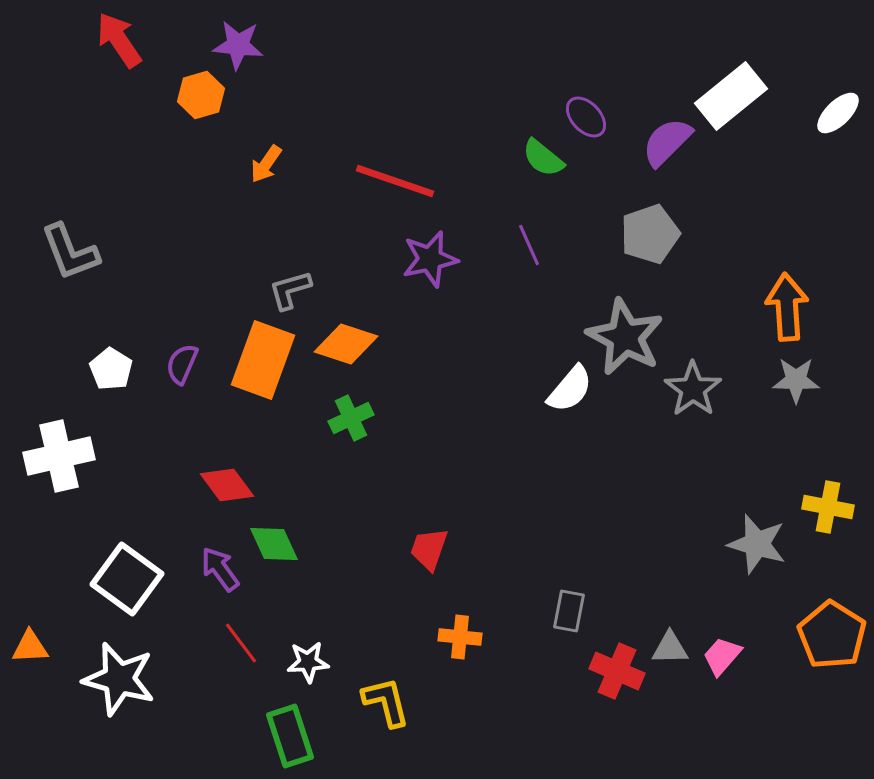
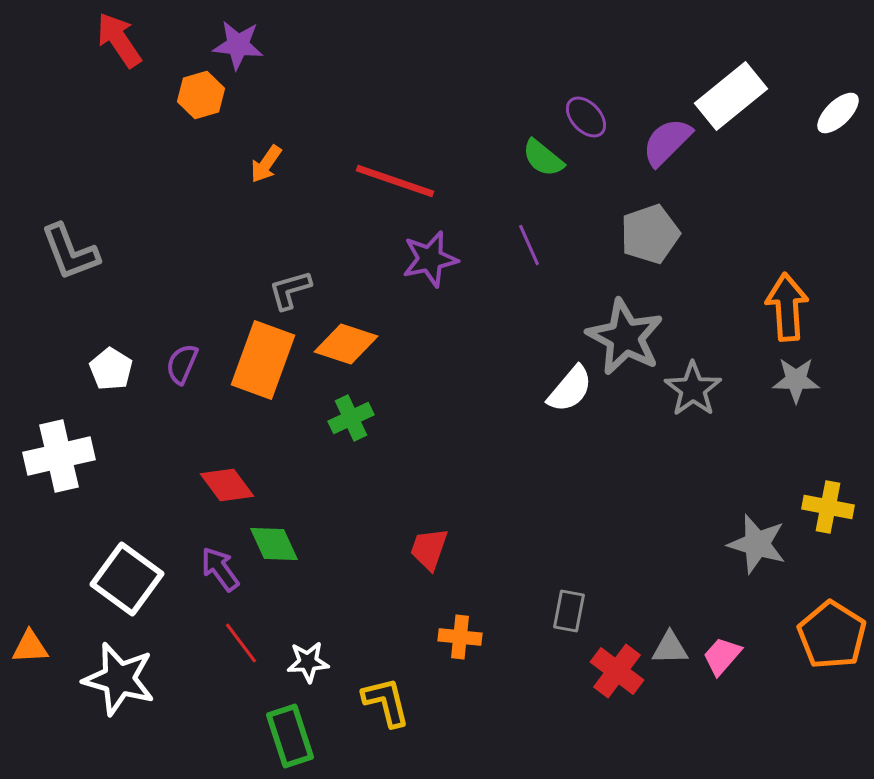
red cross at (617, 671): rotated 14 degrees clockwise
